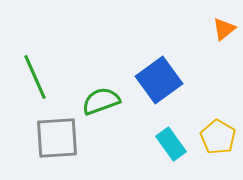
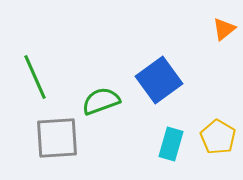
cyan rectangle: rotated 52 degrees clockwise
